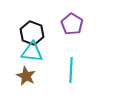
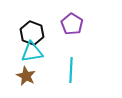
cyan triangle: rotated 15 degrees counterclockwise
